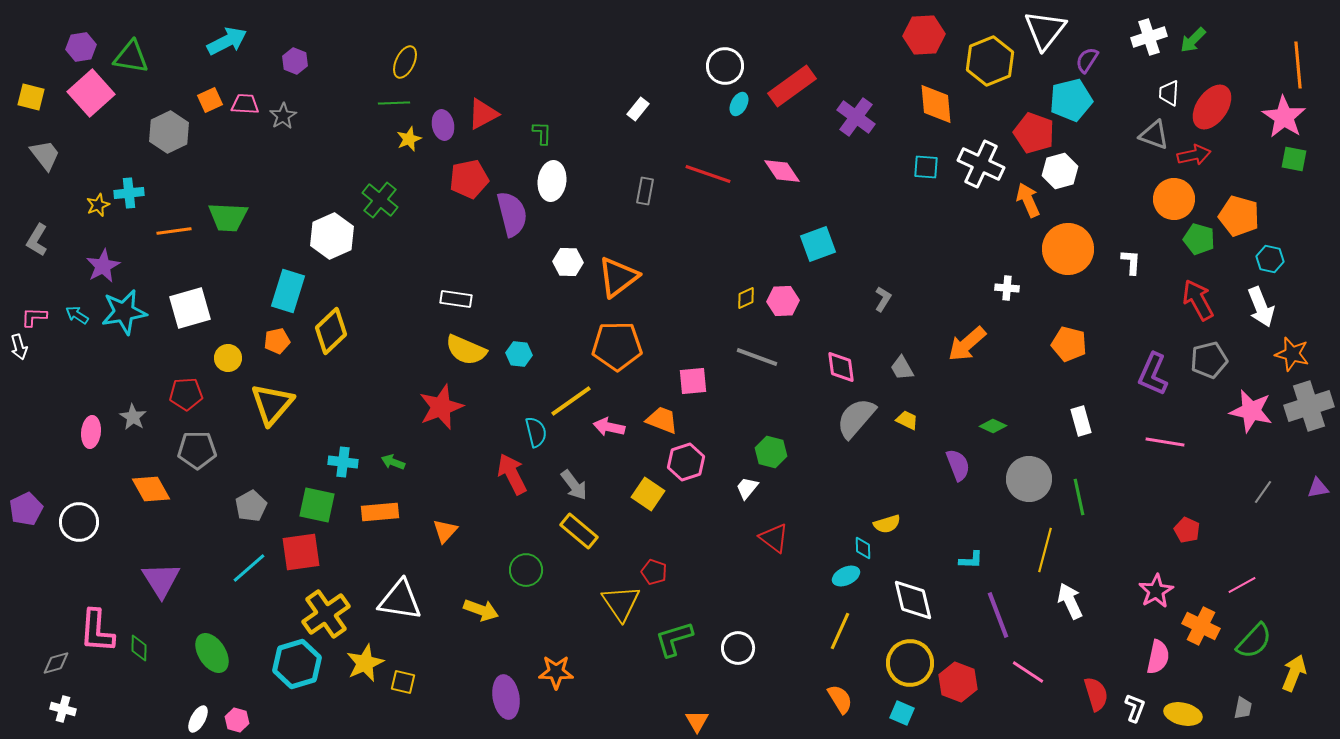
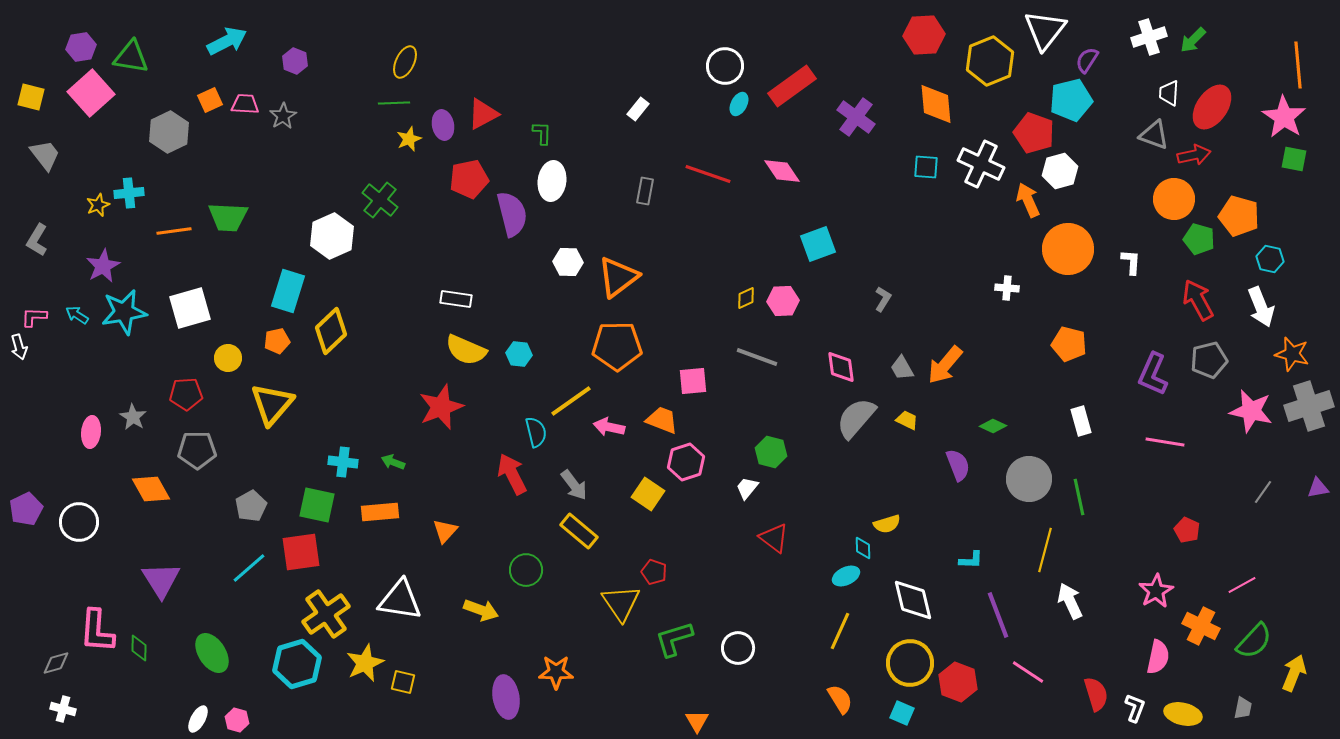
orange arrow at (967, 344): moved 22 px left, 21 px down; rotated 9 degrees counterclockwise
